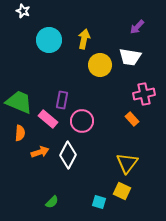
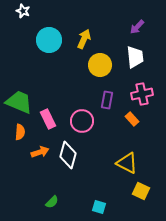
yellow arrow: rotated 12 degrees clockwise
white trapezoid: moved 5 px right; rotated 105 degrees counterclockwise
pink cross: moved 2 px left
purple rectangle: moved 45 px right
pink rectangle: rotated 24 degrees clockwise
orange semicircle: moved 1 px up
white diamond: rotated 12 degrees counterclockwise
yellow triangle: rotated 40 degrees counterclockwise
yellow square: moved 19 px right
cyan square: moved 5 px down
